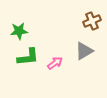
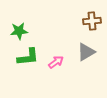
brown cross: rotated 18 degrees clockwise
gray triangle: moved 2 px right, 1 px down
pink arrow: moved 1 px right, 1 px up
